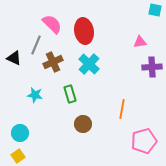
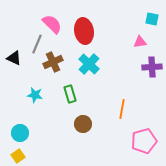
cyan square: moved 3 px left, 9 px down
gray line: moved 1 px right, 1 px up
